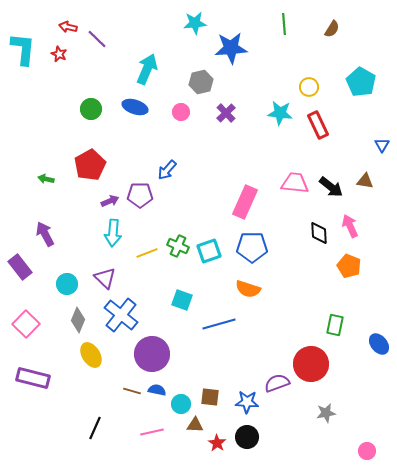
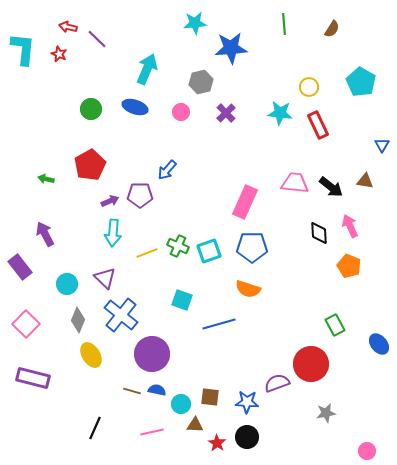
green rectangle at (335, 325): rotated 40 degrees counterclockwise
